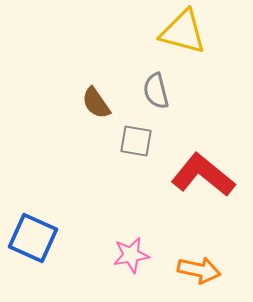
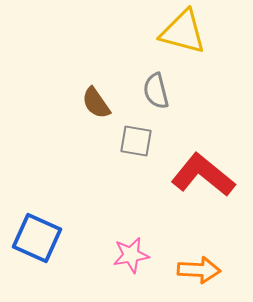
blue square: moved 4 px right
orange arrow: rotated 9 degrees counterclockwise
